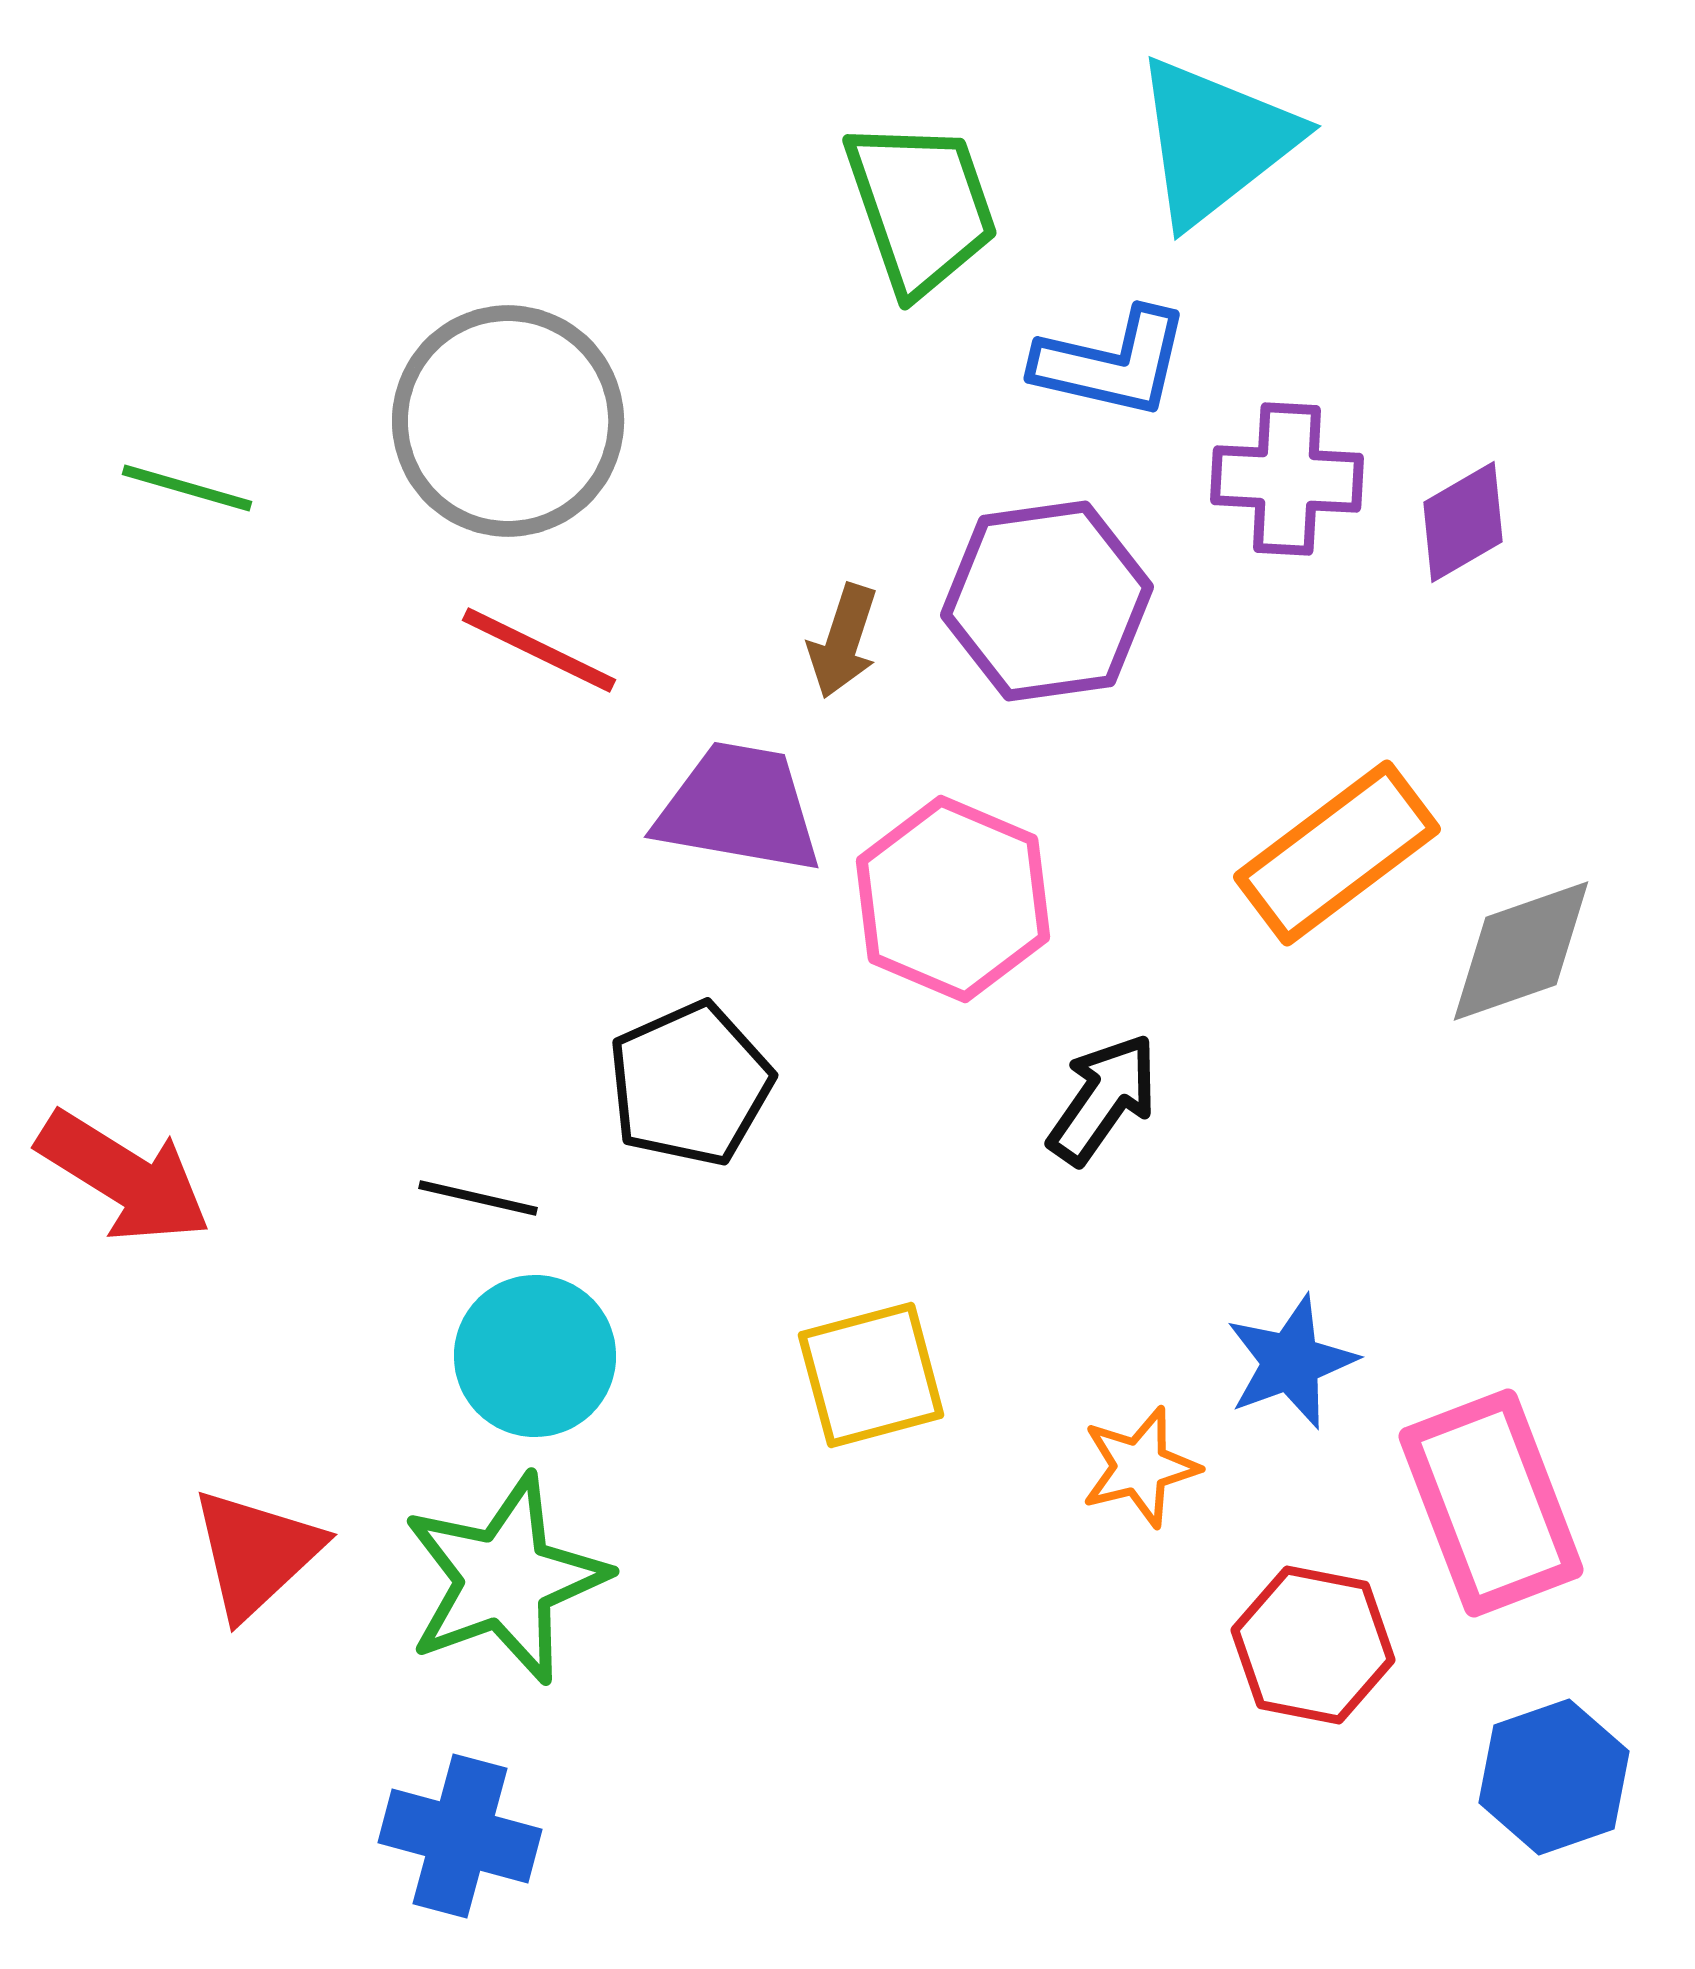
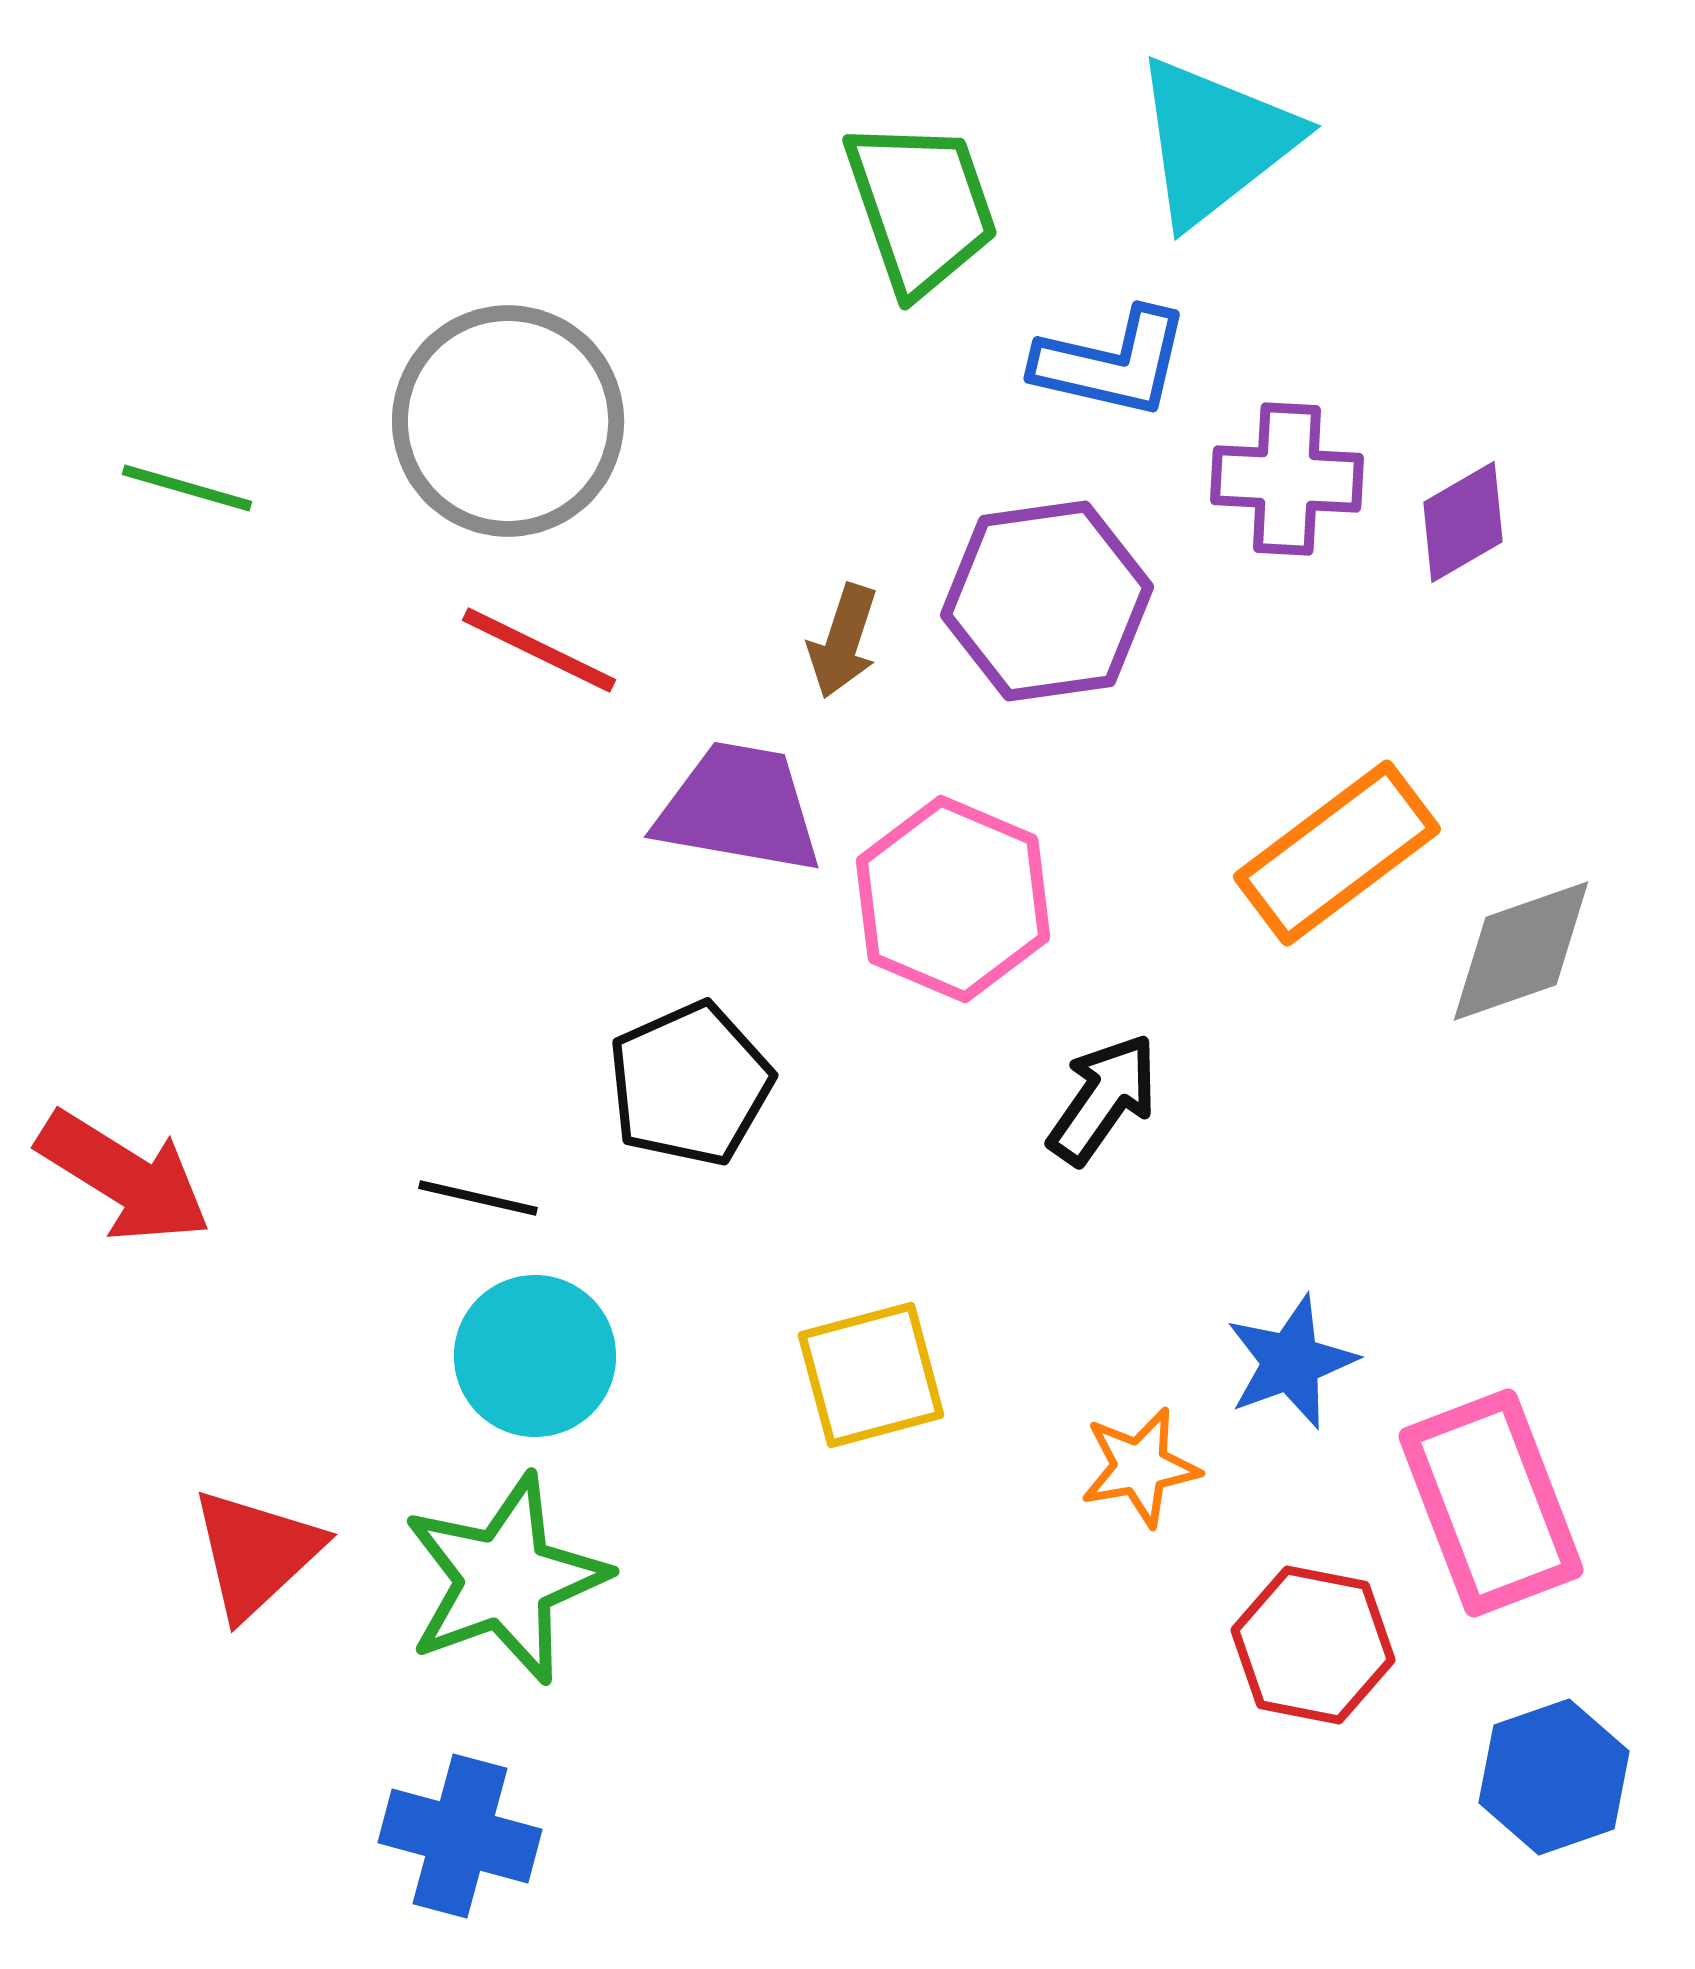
orange star: rotated 4 degrees clockwise
